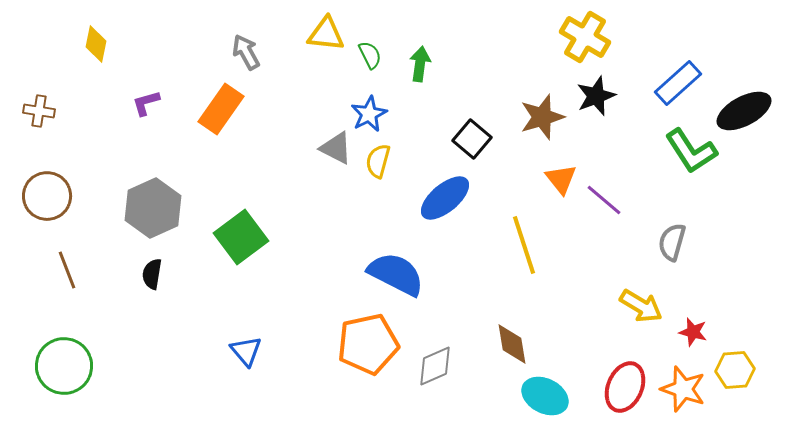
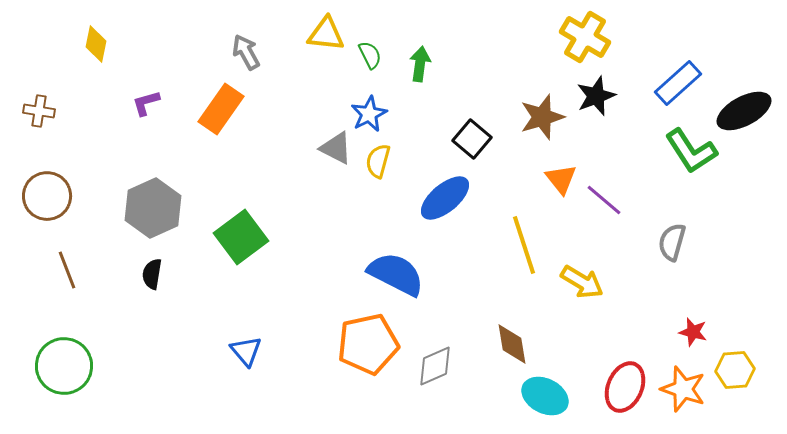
yellow arrow: moved 59 px left, 24 px up
